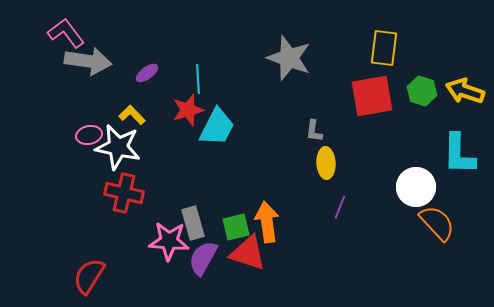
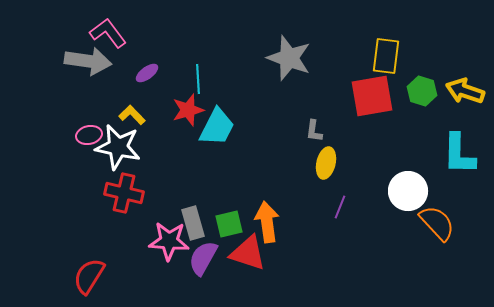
pink L-shape: moved 42 px right
yellow rectangle: moved 2 px right, 8 px down
yellow ellipse: rotated 16 degrees clockwise
white circle: moved 8 px left, 4 px down
green square: moved 7 px left, 3 px up
